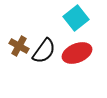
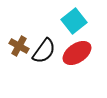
cyan square: moved 2 px left, 3 px down
red ellipse: rotated 12 degrees counterclockwise
